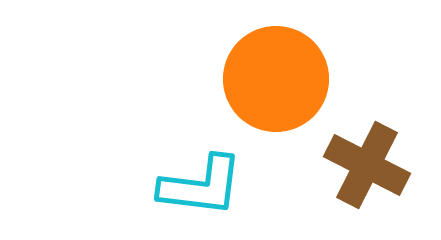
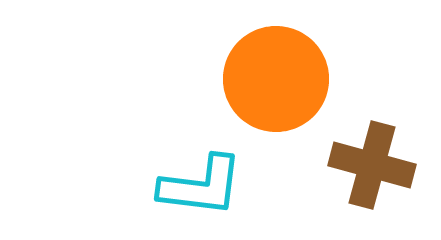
brown cross: moved 5 px right; rotated 12 degrees counterclockwise
